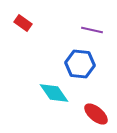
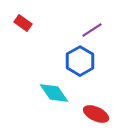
purple line: rotated 45 degrees counterclockwise
blue hexagon: moved 3 px up; rotated 24 degrees clockwise
red ellipse: rotated 15 degrees counterclockwise
